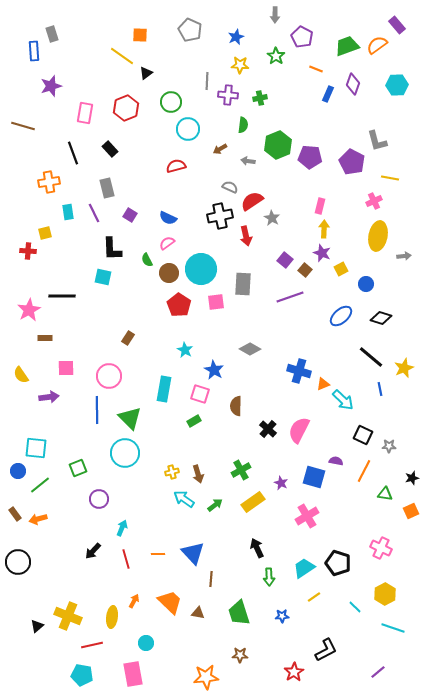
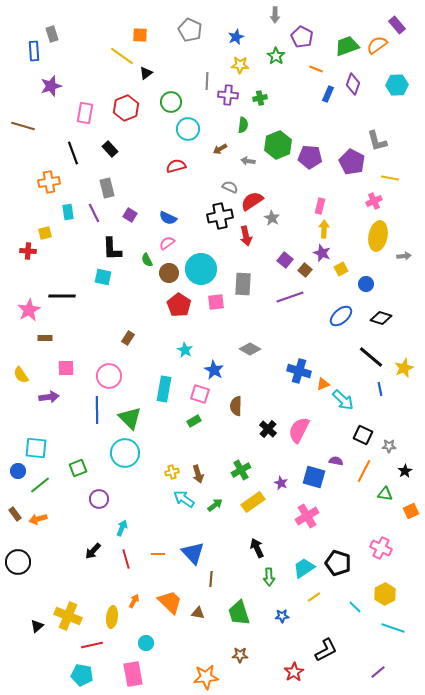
black star at (412, 478): moved 7 px left, 7 px up; rotated 16 degrees counterclockwise
